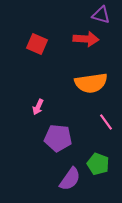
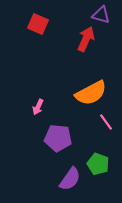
red arrow: rotated 70 degrees counterclockwise
red square: moved 1 px right, 20 px up
orange semicircle: moved 10 px down; rotated 20 degrees counterclockwise
